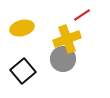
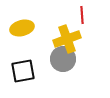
red line: rotated 60 degrees counterclockwise
black square: rotated 30 degrees clockwise
